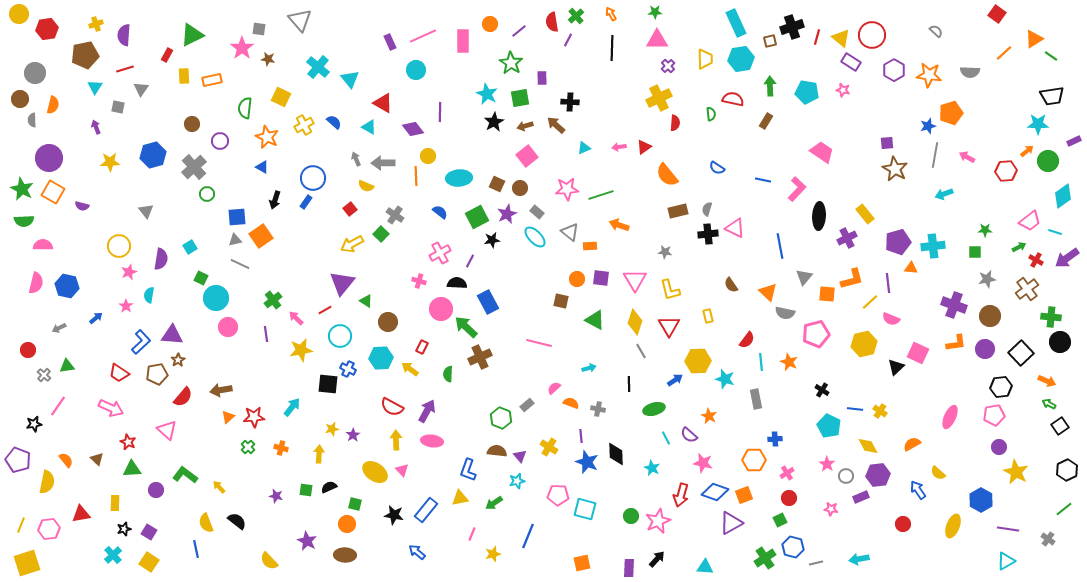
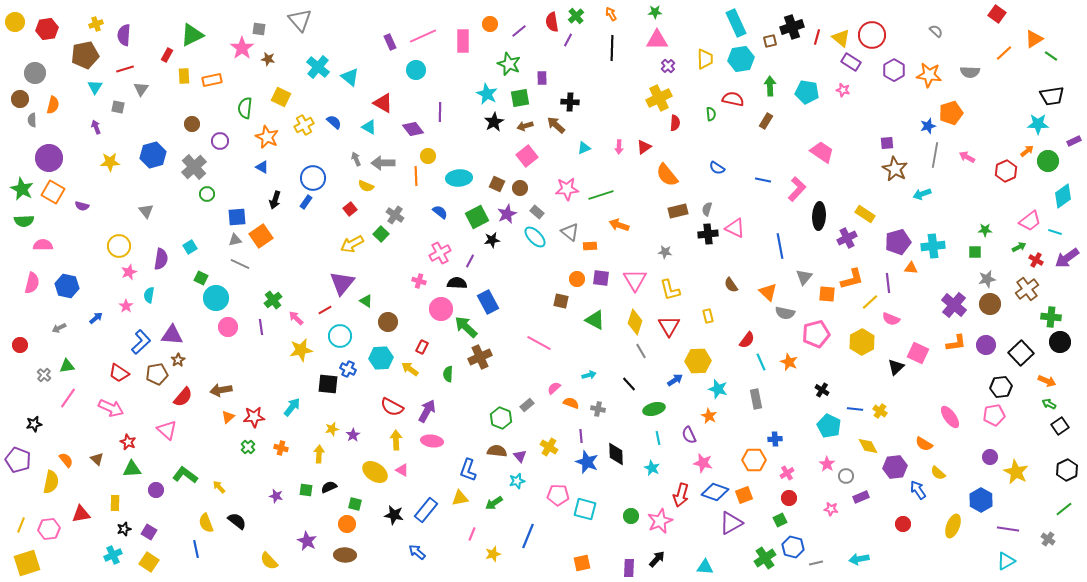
yellow circle at (19, 14): moved 4 px left, 8 px down
green star at (511, 63): moved 2 px left, 1 px down; rotated 10 degrees counterclockwise
cyan triangle at (350, 79): moved 2 px up; rotated 12 degrees counterclockwise
pink arrow at (619, 147): rotated 80 degrees counterclockwise
red hexagon at (1006, 171): rotated 20 degrees counterclockwise
cyan arrow at (944, 194): moved 22 px left
yellow rectangle at (865, 214): rotated 18 degrees counterclockwise
pink semicircle at (36, 283): moved 4 px left
purple cross at (954, 305): rotated 20 degrees clockwise
brown circle at (990, 316): moved 12 px up
purple line at (266, 334): moved 5 px left, 7 px up
pink line at (539, 343): rotated 15 degrees clockwise
yellow hexagon at (864, 344): moved 2 px left, 2 px up; rotated 15 degrees counterclockwise
purple circle at (985, 349): moved 1 px right, 4 px up
red circle at (28, 350): moved 8 px left, 5 px up
cyan line at (761, 362): rotated 18 degrees counterclockwise
cyan arrow at (589, 368): moved 7 px down
cyan star at (725, 379): moved 7 px left, 10 px down
black line at (629, 384): rotated 42 degrees counterclockwise
pink line at (58, 406): moved 10 px right, 8 px up
pink ellipse at (950, 417): rotated 60 degrees counterclockwise
purple semicircle at (689, 435): rotated 24 degrees clockwise
cyan line at (666, 438): moved 8 px left; rotated 16 degrees clockwise
orange semicircle at (912, 444): moved 12 px right; rotated 120 degrees counterclockwise
purple circle at (999, 447): moved 9 px left, 10 px down
pink triangle at (402, 470): rotated 16 degrees counterclockwise
purple hexagon at (878, 475): moved 17 px right, 8 px up
yellow semicircle at (47, 482): moved 4 px right
pink star at (658, 521): moved 2 px right
cyan cross at (113, 555): rotated 18 degrees clockwise
